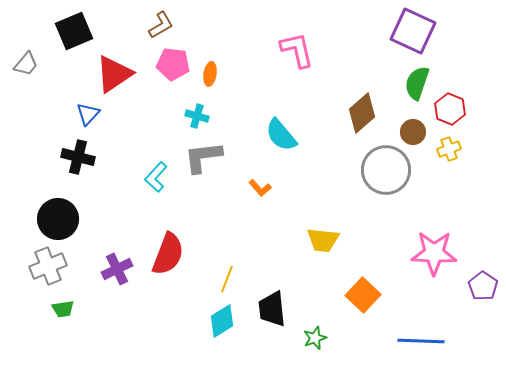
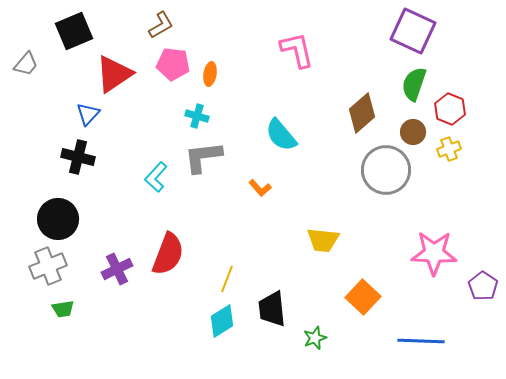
green semicircle: moved 3 px left, 1 px down
orange square: moved 2 px down
